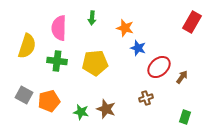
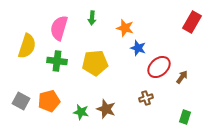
pink semicircle: rotated 15 degrees clockwise
gray square: moved 3 px left, 6 px down
